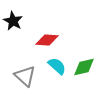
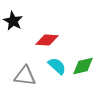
green diamond: moved 1 px left, 1 px up
gray triangle: rotated 35 degrees counterclockwise
